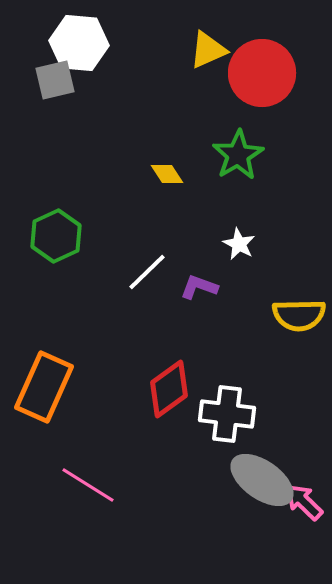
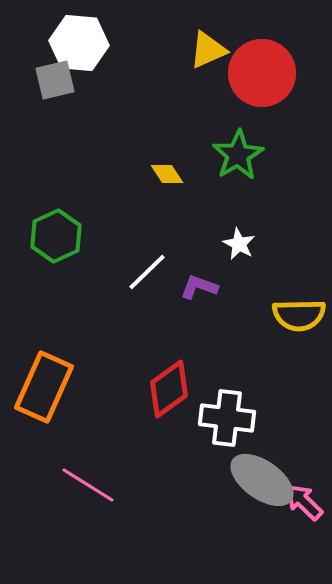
white cross: moved 4 px down
